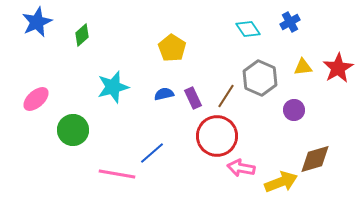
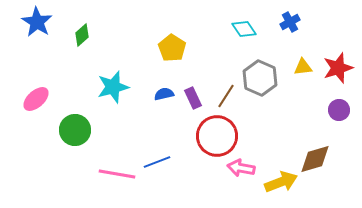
blue star: rotated 16 degrees counterclockwise
cyan diamond: moved 4 px left
red star: rotated 12 degrees clockwise
purple circle: moved 45 px right
green circle: moved 2 px right
blue line: moved 5 px right, 9 px down; rotated 20 degrees clockwise
